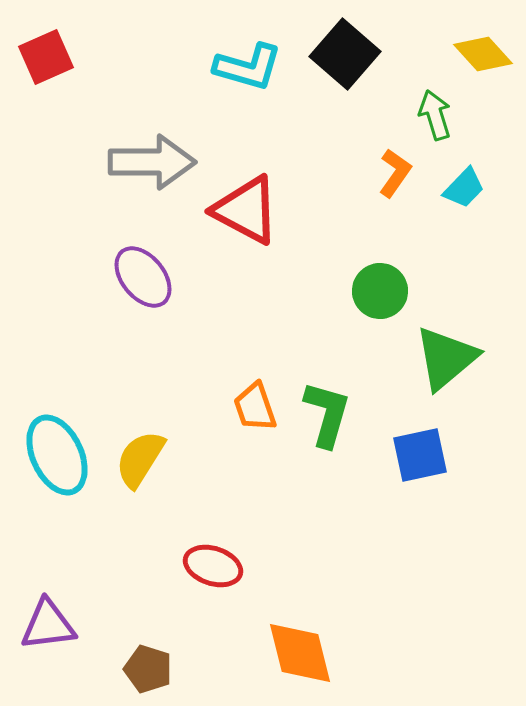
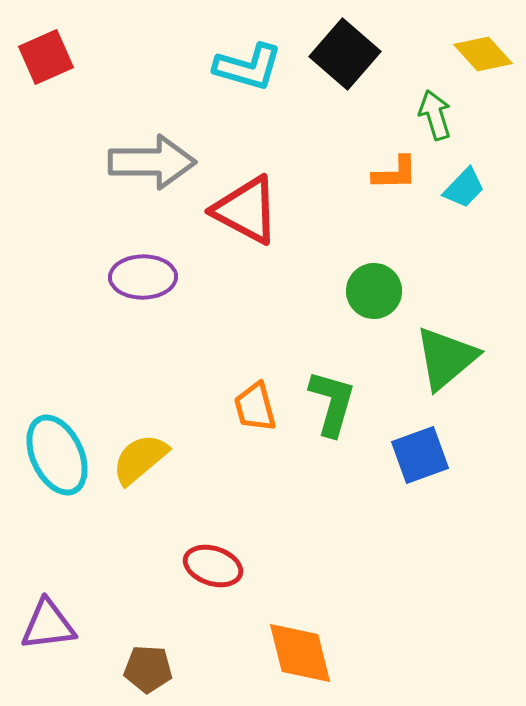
orange L-shape: rotated 54 degrees clockwise
purple ellipse: rotated 52 degrees counterclockwise
green circle: moved 6 px left
orange trapezoid: rotated 4 degrees clockwise
green L-shape: moved 5 px right, 11 px up
blue square: rotated 8 degrees counterclockwise
yellow semicircle: rotated 18 degrees clockwise
brown pentagon: rotated 15 degrees counterclockwise
